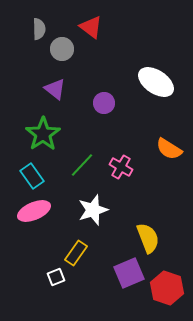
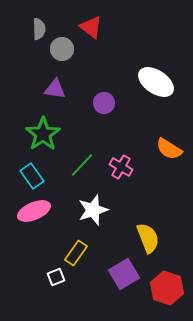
purple triangle: rotated 30 degrees counterclockwise
purple square: moved 5 px left, 1 px down; rotated 8 degrees counterclockwise
